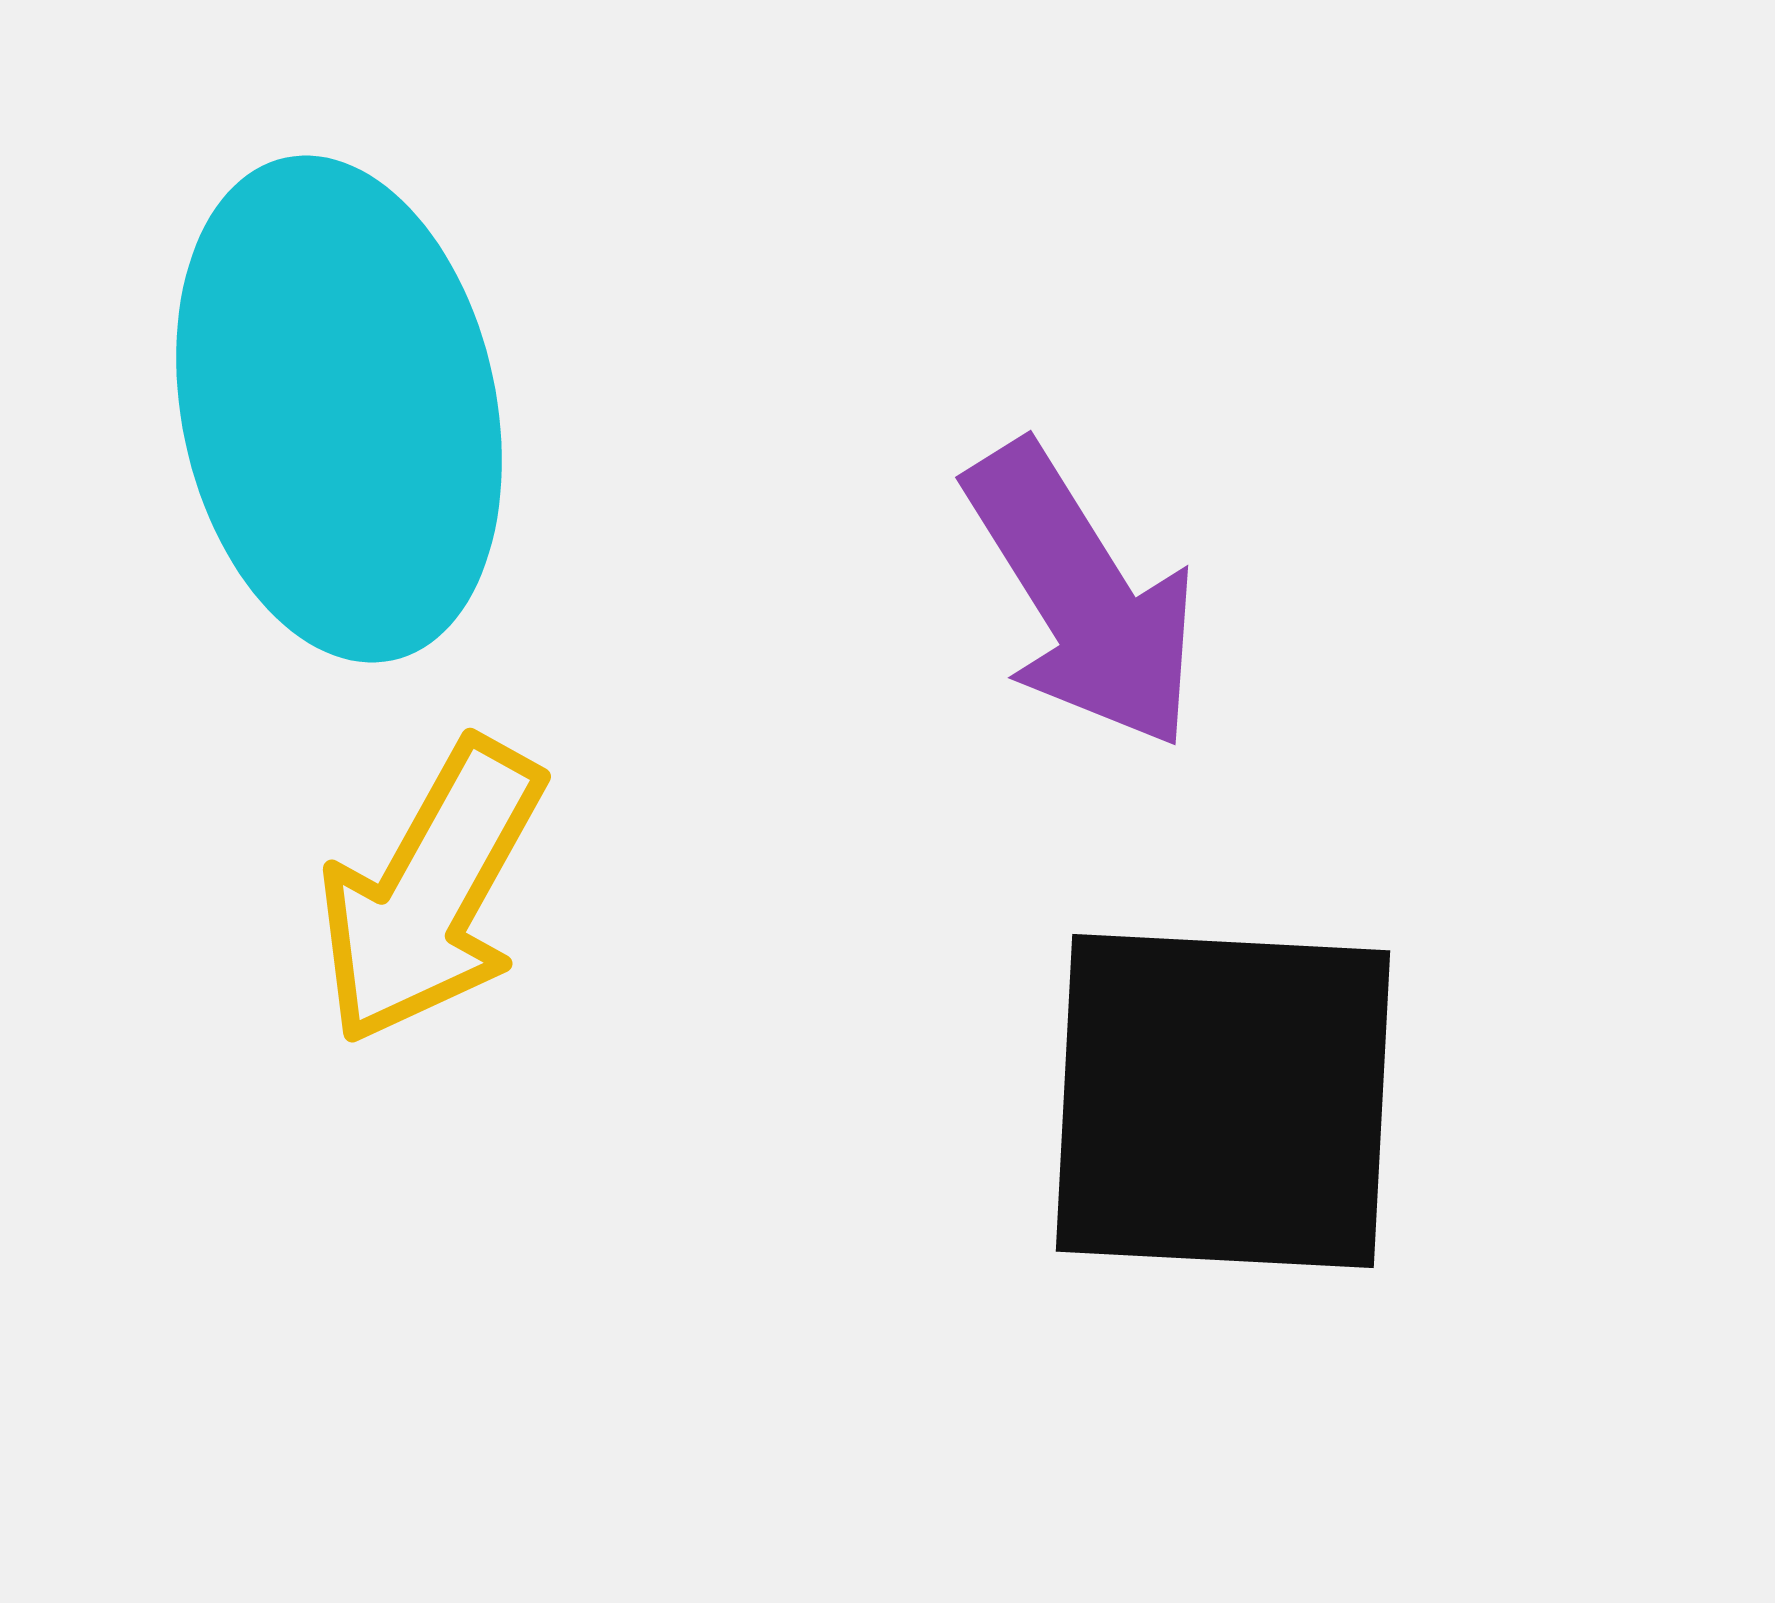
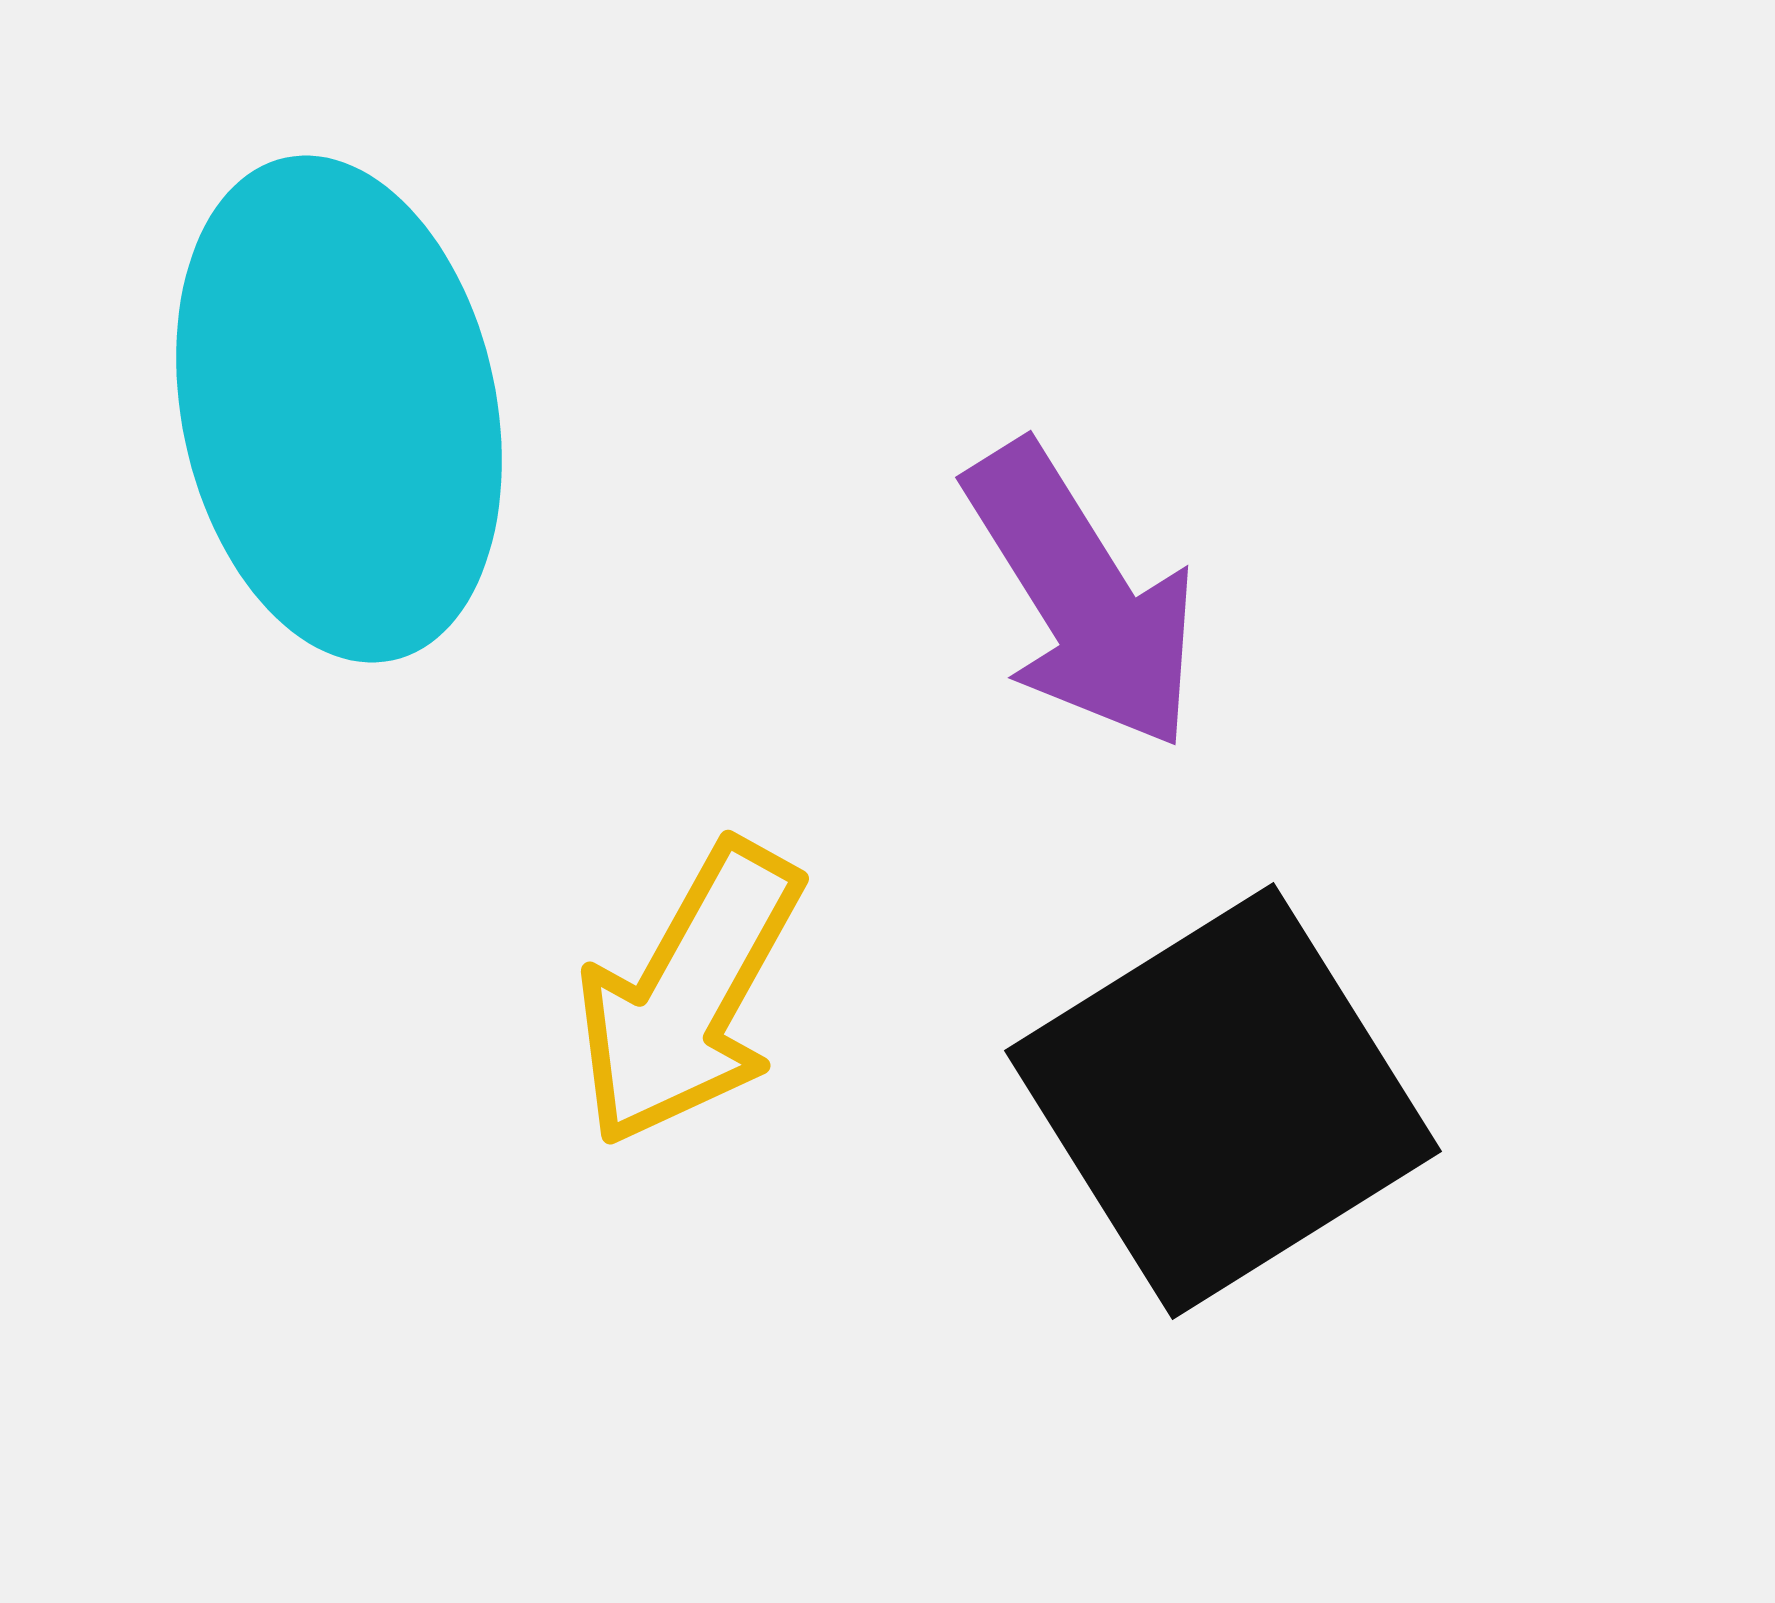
yellow arrow: moved 258 px right, 102 px down
black square: rotated 35 degrees counterclockwise
